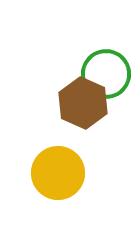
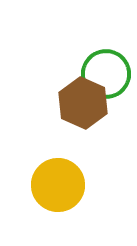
yellow circle: moved 12 px down
